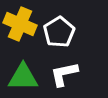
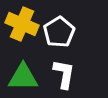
yellow cross: moved 2 px right
white L-shape: rotated 112 degrees clockwise
